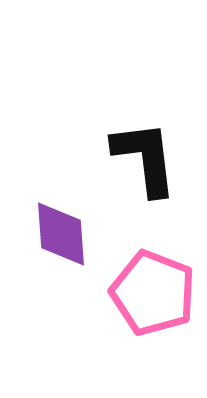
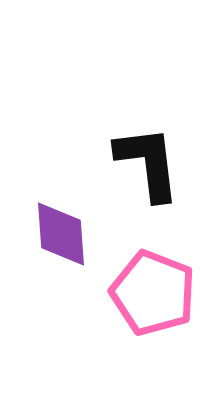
black L-shape: moved 3 px right, 5 px down
